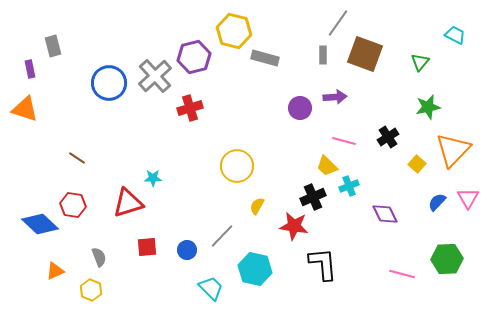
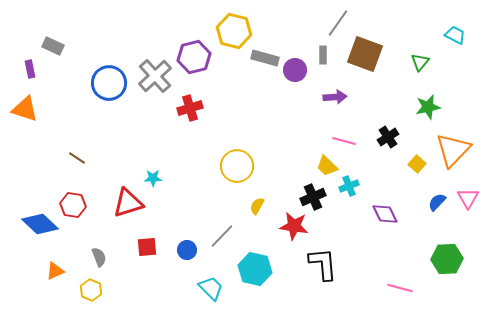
gray rectangle at (53, 46): rotated 50 degrees counterclockwise
purple circle at (300, 108): moved 5 px left, 38 px up
pink line at (402, 274): moved 2 px left, 14 px down
